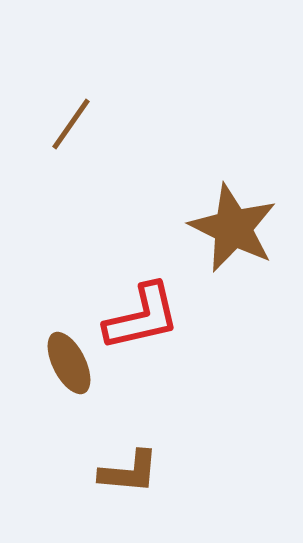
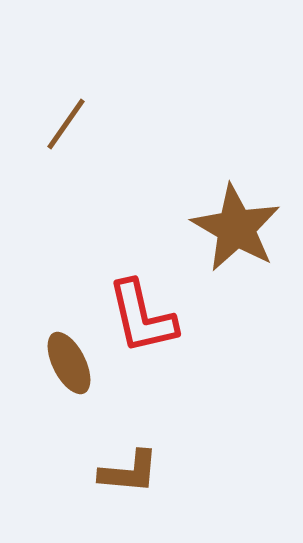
brown line: moved 5 px left
brown star: moved 3 px right; rotated 4 degrees clockwise
red L-shape: rotated 90 degrees clockwise
